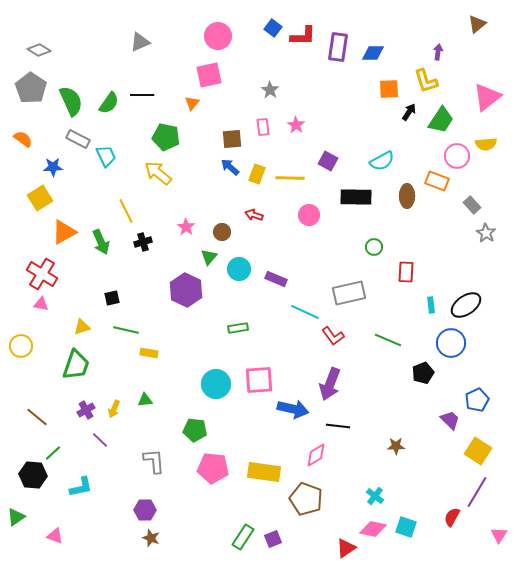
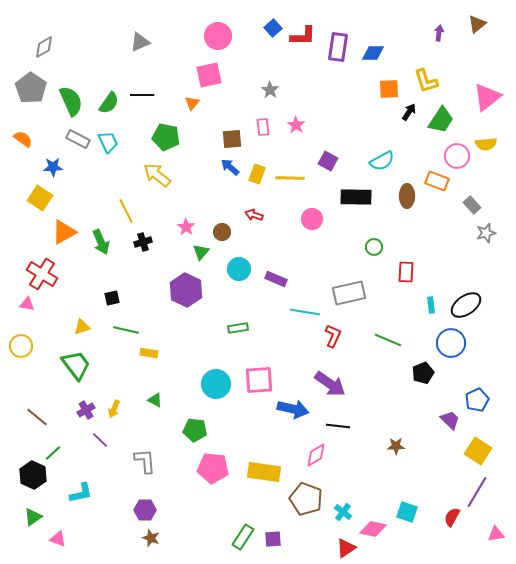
blue square at (273, 28): rotated 12 degrees clockwise
gray diamond at (39, 50): moved 5 px right, 3 px up; rotated 60 degrees counterclockwise
purple arrow at (438, 52): moved 1 px right, 19 px up
cyan trapezoid at (106, 156): moved 2 px right, 14 px up
yellow arrow at (158, 173): moved 1 px left, 2 px down
yellow square at (40, 198): rotated 25 degrees counterclockwise
pink circle at (309, 215): moved 3 px right, 4 px down
gray star at (486, 233): rotated 24 degrees clockwise
green triangle at (209, 257): moved 8 px left, 5 px up
pink triangle at (41, 304): moved 14 px left
cyan line at (305, 312): rotated 16 degrees counterclockwise
red L-shape at (333, 336): rotated 120 degrees counterclockwise
green trapezoid at (76, 365): rotated 56 degrees counterclockwise
purple arrow at (330, 384): rotated 76 degrees counterclockwise
green triangle at (145, 400): moved 10 px right; rotated 35 degrees clockwise
gray L-shape at (154, 461): moved 9 px left
black hexagon at (33, 475): rotated 20 degrees clockwise
cyan L-shape at (81, 487): moved 6 px down
cyan cross at (375, 496): moved 32 px left, 16 px down
green triangle at (16, 517): moved 17 px right
cyan square at (406, 527): moved 1 px right, 15 px up
pink triangle at (499, 535): moved 3 px left, 1 px up; rotated 48 degrees clockwise
pink triangle at (55, 536): moved 3 px right, 3 px down
purple square at (273, 539): rotated 18 degrees clockwise
